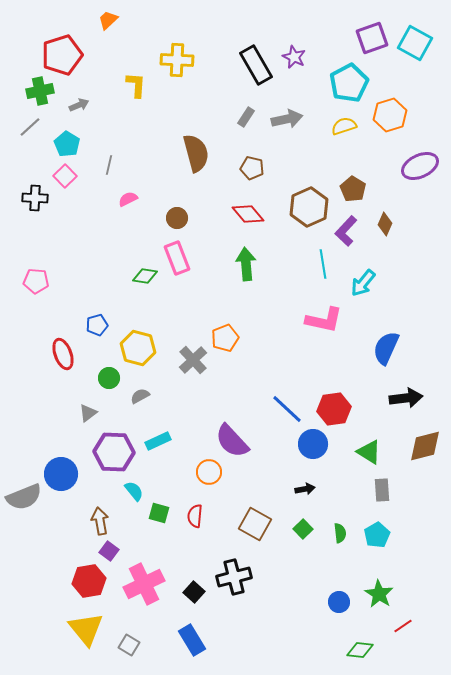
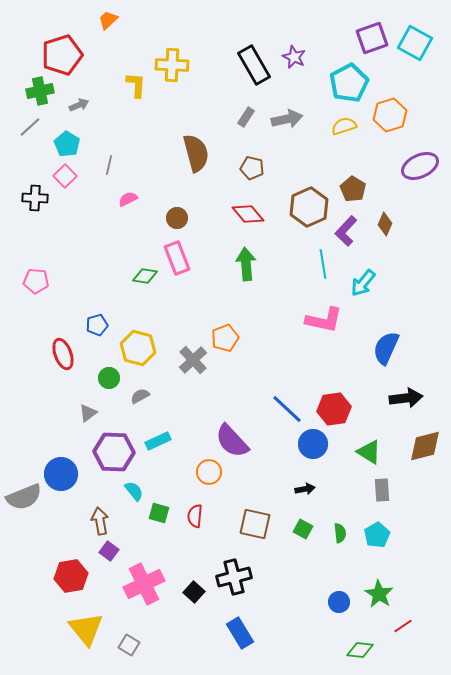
yellow cross at (177, 60): moved 5 px left, 5 px down
black rectangle at (256, 65): moved 2 px left
brown square at (255, 524): rotated 16 degrees counterclockwise
green square at (303, 529): rotated 18 degrees counterclockwise
red hexagon at (89, 581): moved 18 px left, 5 px up
blue rectangle at (192, 640): moved 48 px right, 7 px up
